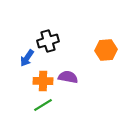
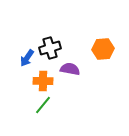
black cross: moved 2 px right, 7 px down
orange hexagon: moved 3 px left, 1 px up
purple semicircle: moved 2 px right, 8 px up
green line: rotated 18 degrees counterclockwise
